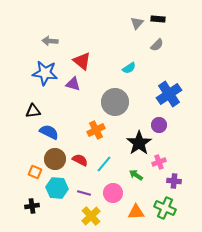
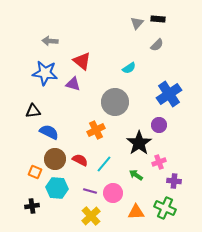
purple line: moved 6 px right, 2 px up
